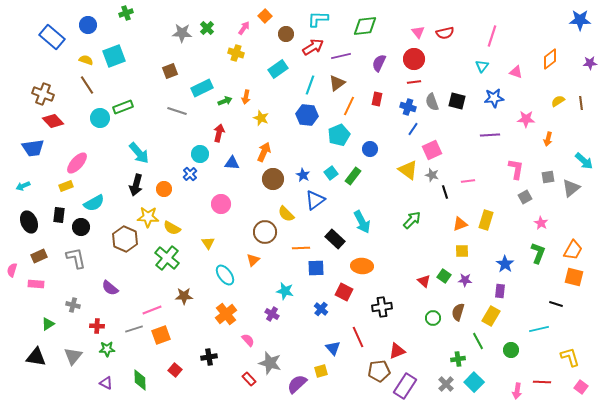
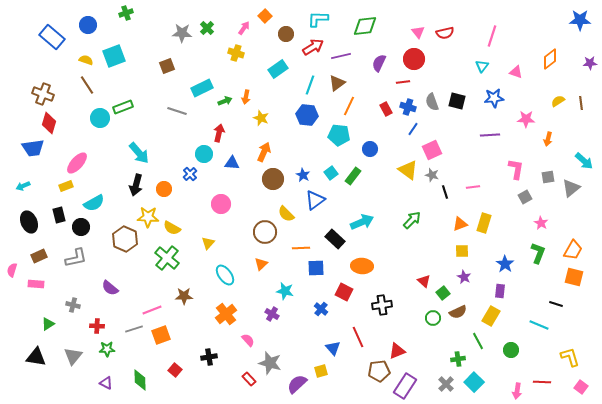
brown square at (170, 71): moved 3 px left, 5 px up
red line at (414, 82): moved 11 px left
red rectangle at (377, 99): moved 9 px right, 10 px down; rotated 40 degrees counterclockwise
red diamond at (53, 121): moved 4 px left, 2 px down; rotated 60 degrees clockwise
cyan pentagon at (339, 135): rotated 30 degrees clockwise
cyan circle at (200, 154): moved 4 px right
pink line at (468, 181): moved 5 px right, 6 px down
black rectangle at (59, 215): rotated 21 degrees counterclockwise
yellow rectangle at (486, 220): moved 2 px left, 3 px down
cyan arrow at (362, 222): rotated 85 degrees counterclockwise
yellow triangle at (208, 243): rotated 16 degrees clockwise
gray L-shape at (76, 258): rotated 90 degrees clockwise
orange triangle at (253, 260): moved 8 px right, 4 px down
green square at (444, 276): moved 1 px left, 17 px down; rotated 16 degrees clockwise
purple star at (465, 280): moved 1 px left, 3 px up; rotated 24 degrees clockwise
black cross at (382, 307): moved 2 px up
brown semicircle at (458, 312): rotated 132 degrees counterclockwise
cyan line at (539, 329): moved 4 px up; rotated 36 degrees clockwise
